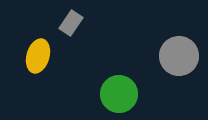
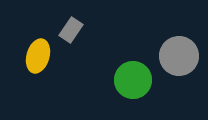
gray rectangle: moved 7 px down
green circle: moved 14 px right, 14 px up
